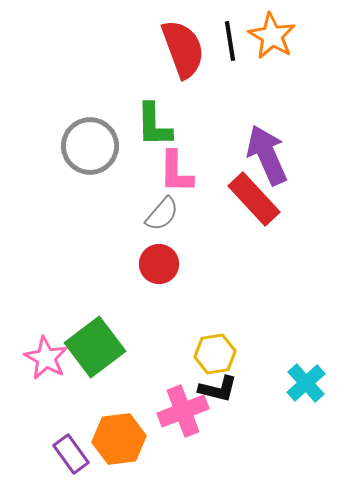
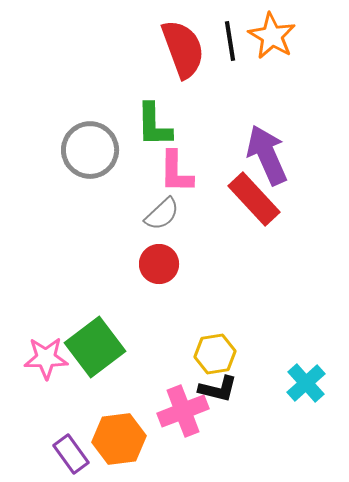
gray circle: moved 4 px down
gray semicircle: rotated 6 degrees clockwise
pink star: rotated 30 degrees counterclockwise
